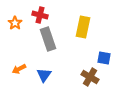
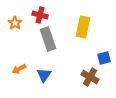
blue square: rotated 24 degrees counterclockwise
